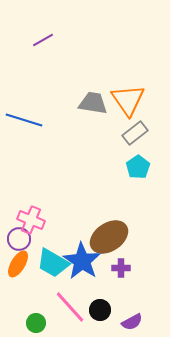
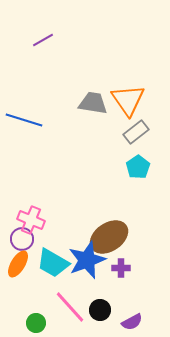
gray rectangle: moved 1 px right, 1 px up
purple circle: moved 3 px right
blue star: moved 5 px right, 1 px up; rotated 18 degrees clockwise
